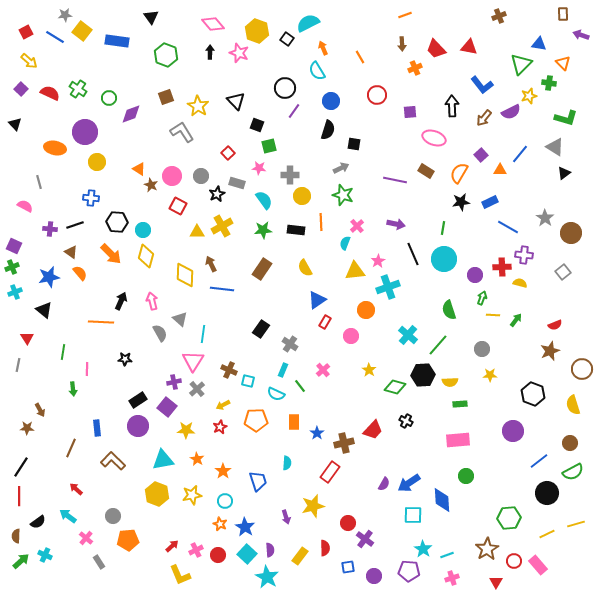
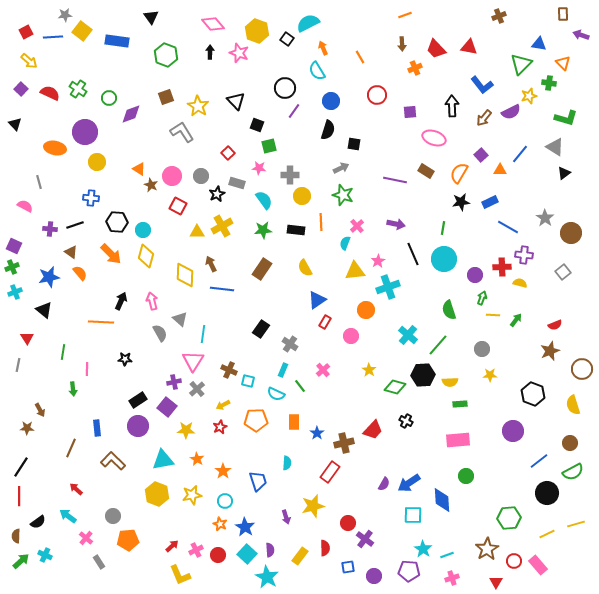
blue line at (55, 37): moved 2 px left; rotated 36 degrees counterclockwise
